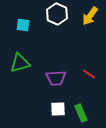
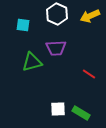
yellow arrow: rotated 30 degrees clockwise
green triangle: moved 12 px right, 1 px up
purple trapezoid: moved 30 px up
green rectangle: rotated 36 degrees counterclockwise
